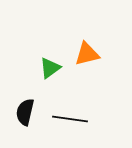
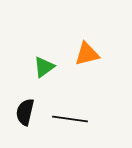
green triangle: moved 6 px left, 1 px up
